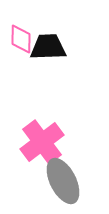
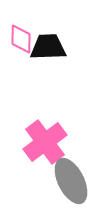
pink cross: moved 3 px right
gray ellipse: moved 8 px right
